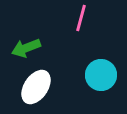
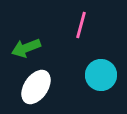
pink line: moved 7 px down
